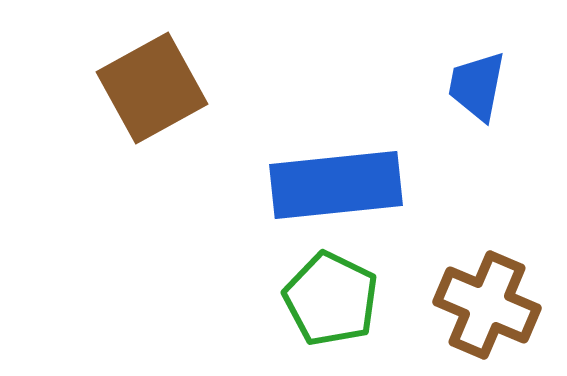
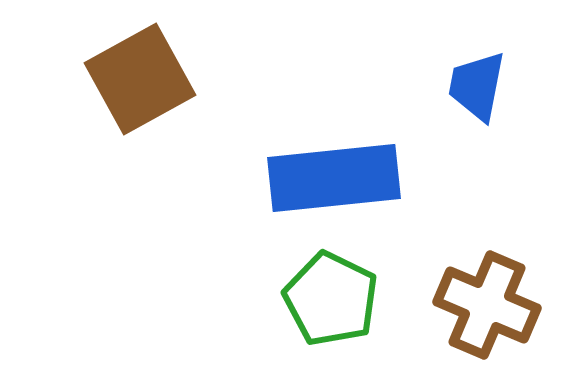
brown square: moved 12 px left, 9 px up
blue rectangle: moved 2 px left, 7 px up
